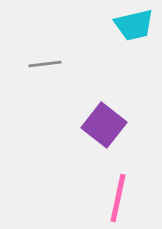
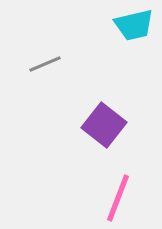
gray line: rotated 16 degrees counterclockwise
pink line: rotated 9 degrees clockwise
